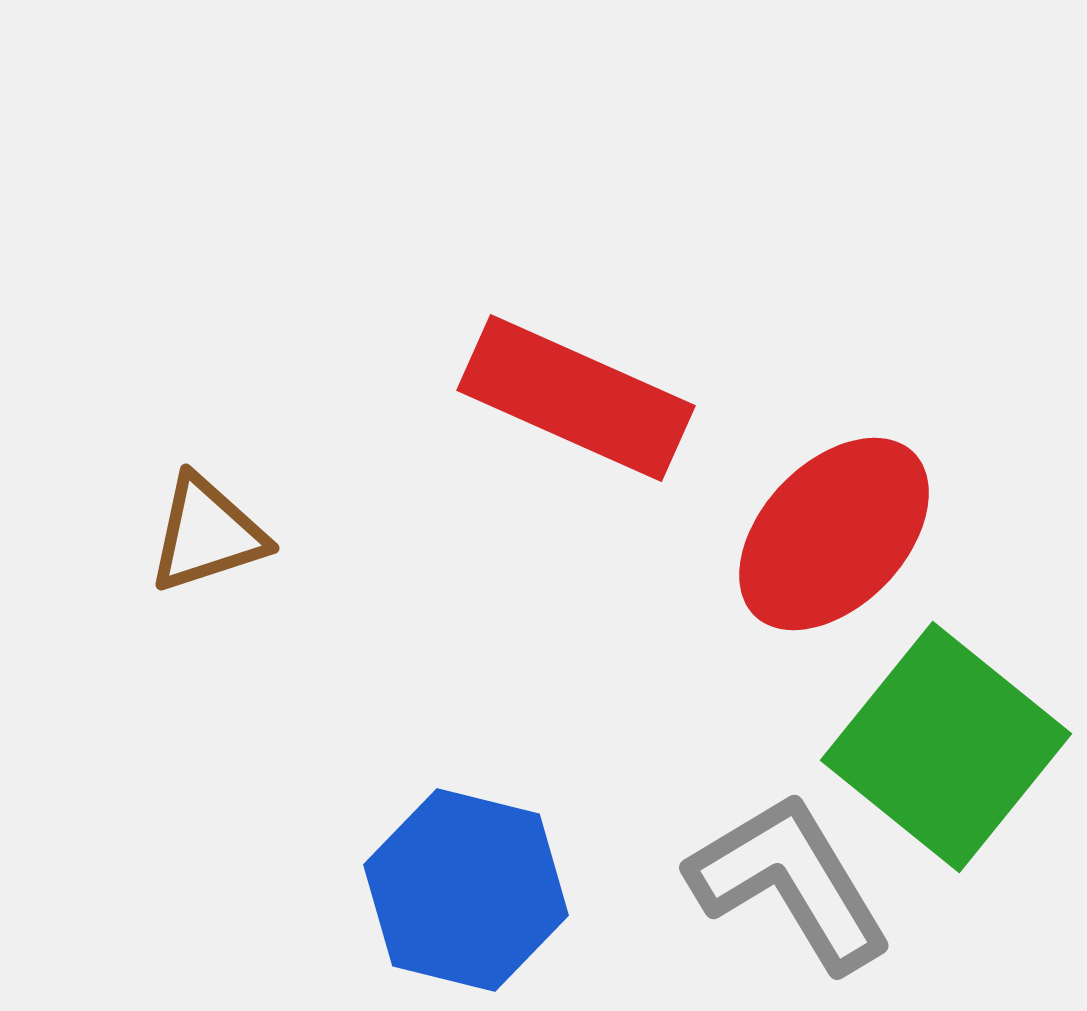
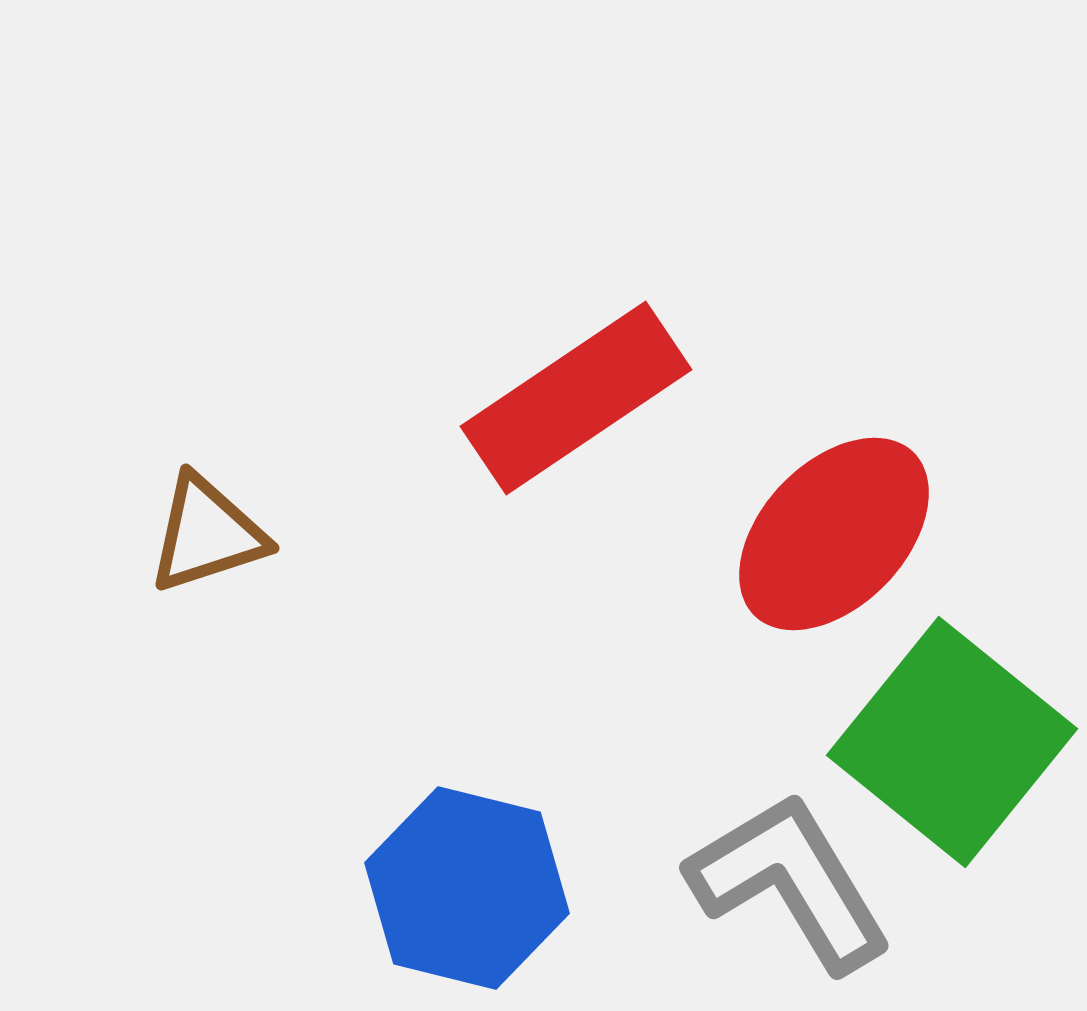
red rectangle: rotated 58 degrees counterclockwise
green square: moved 6 px right, 5 px up
blue hexagon: moved 1 px right, 2 px up
